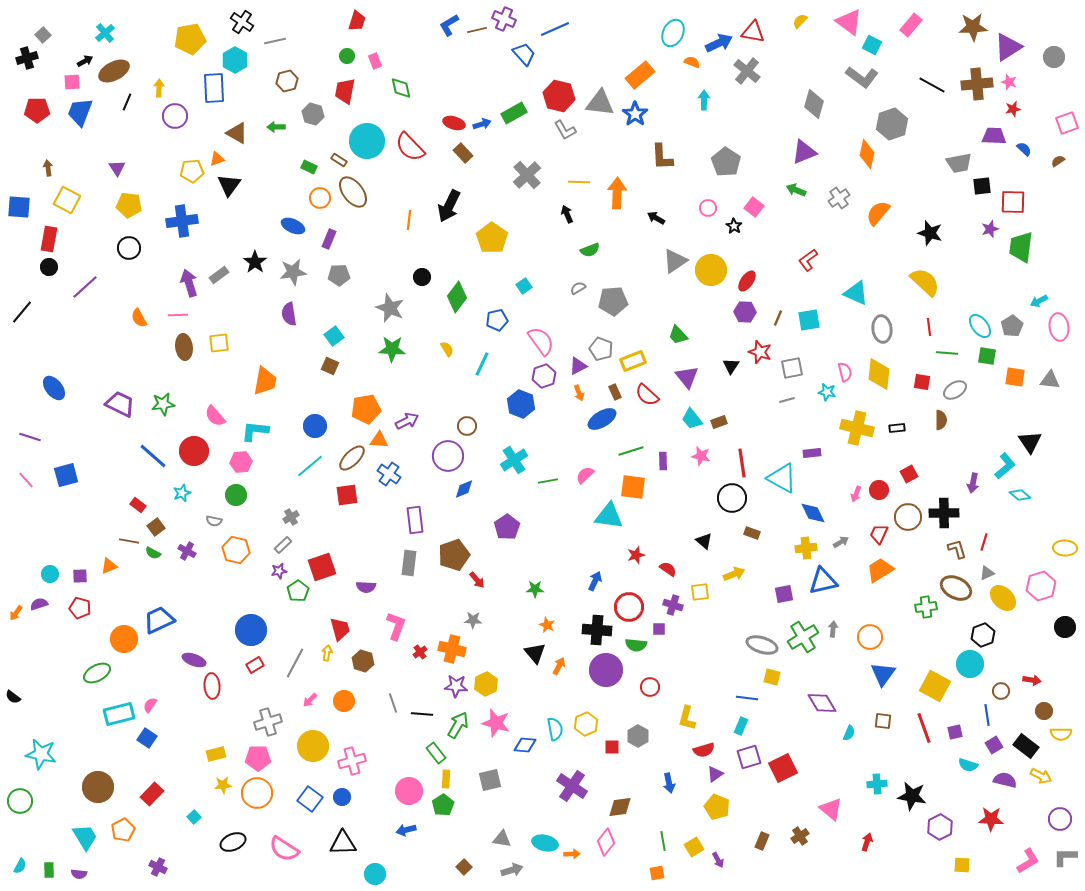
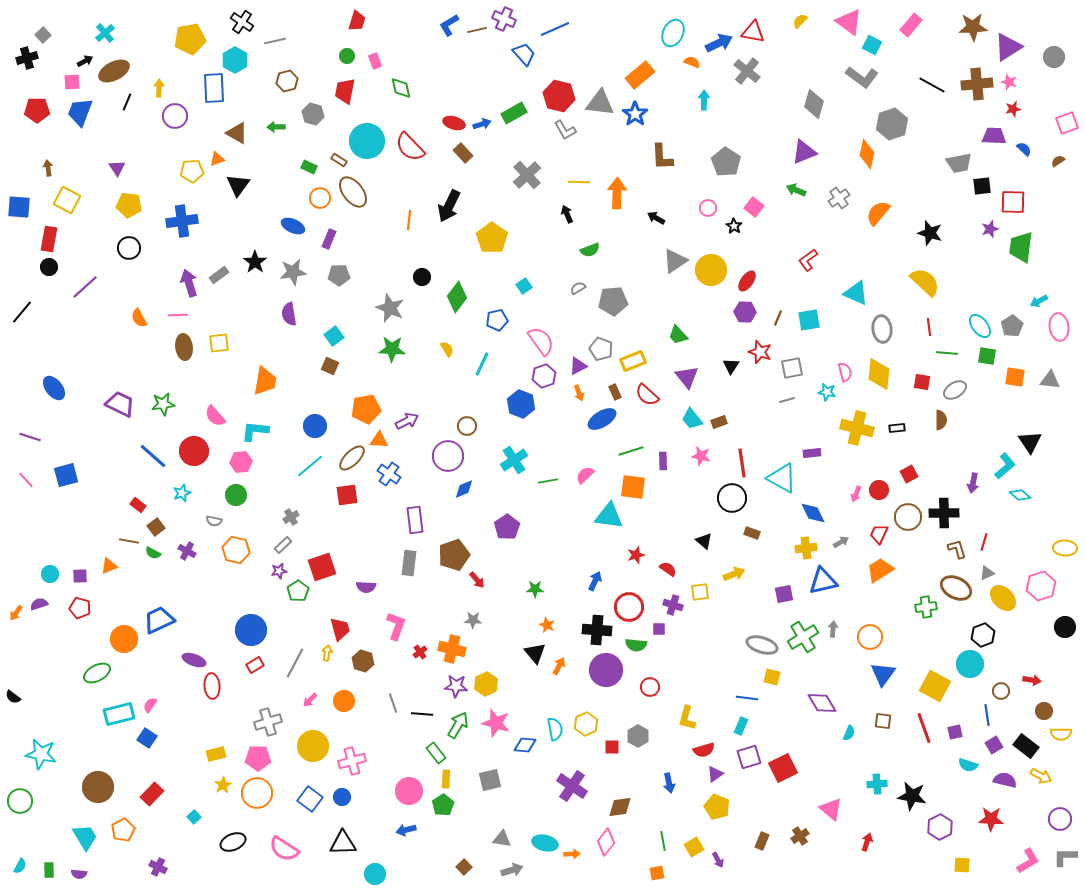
black triangle at (229, 185): moved 9 px right
yellow star at (223, 785): rotated 24 degrees counterclockwise
